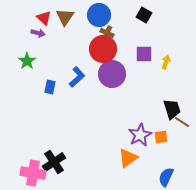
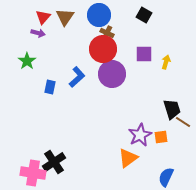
red triangle: moved 1 px left, 1 px up; rotated 28 degrees clockwise
brown line: moved 1 px right
